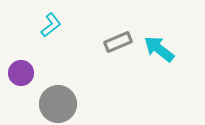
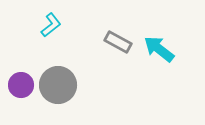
gray rectangle: rotated 52 degrees clockwise
purple circle: moved 12 px down
gray circle: moved 19 px up
